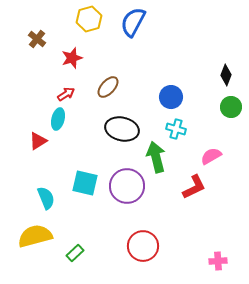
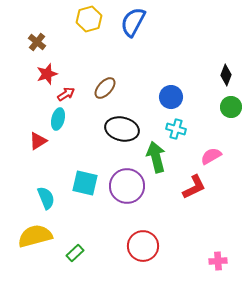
brown cross: moved 3 px down
red star: moved 25 px left, 16 px down
brown ellipse: moved 3 px left, 1 px down
